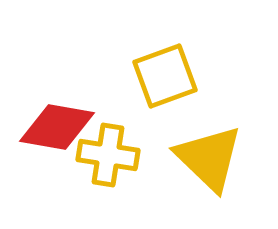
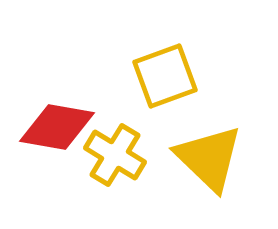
yellow cross: moved 7 px right; rotated 22 degrees clockwise
